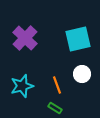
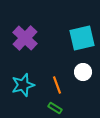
cyan square: moved 4 px right, 1 px up
white circle: moved 1 px right, 2 px up
cyan star: moved 1 px right, 1 px up
